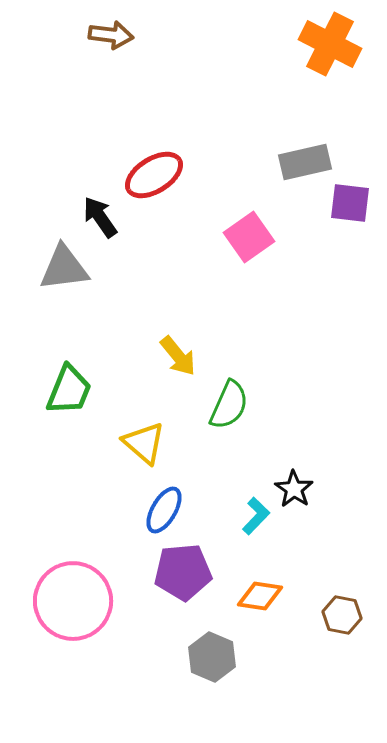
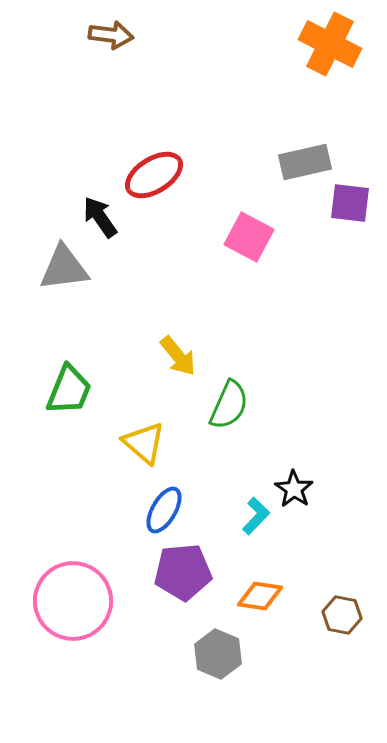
pink square: rotated 27 degrees counterclockwise
gray hexagon: moved 6 px right, 3 px up
